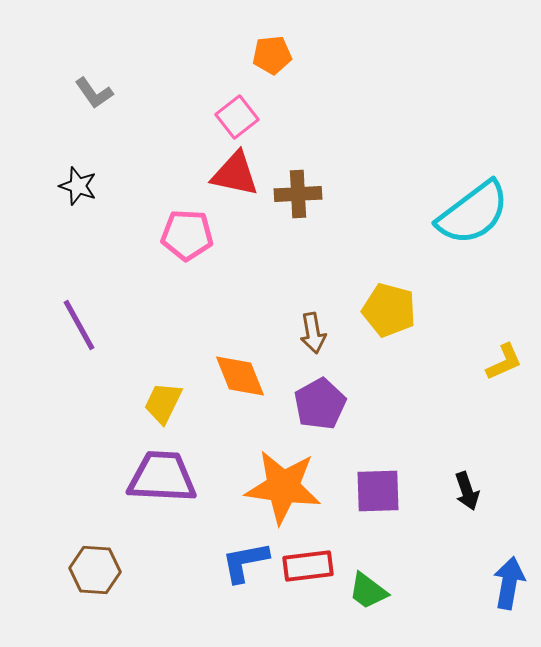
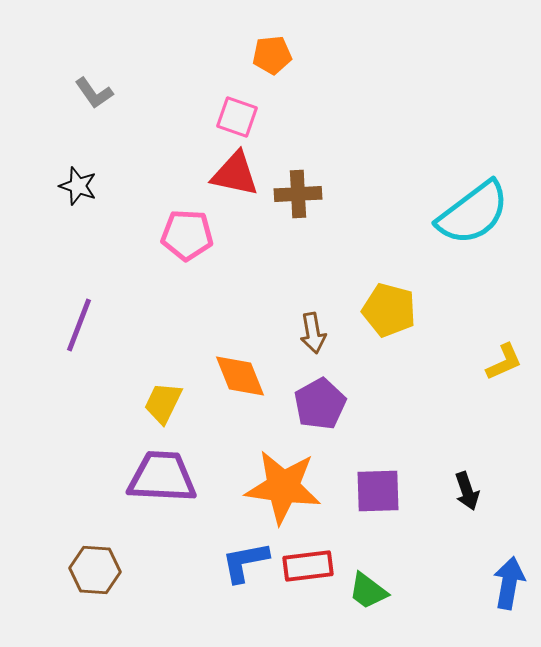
pink square: rotated 33 degrees counterclockwise
purple line: rotated 50 degrees clockwise
